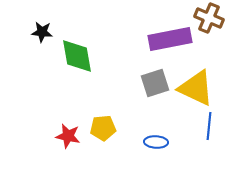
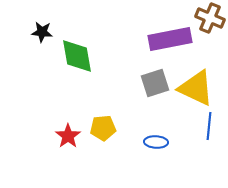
brown cross: moved 1 px right
red star: rotated 25 degrees clockwise
